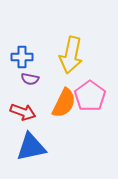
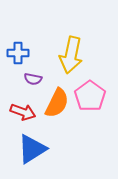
blue cross: moved 4 px left, 4 px up
purple semicircle: moved 3 px right
orange semicircle: moved 7 px left
blue triangle: moved 1 px right, 2 px down; rotated 20 degrees counterclockwise
